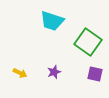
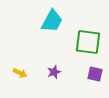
cyan trapezoid: rotated 80 degrees counterclockwise
green square: rotated 28 degrees counterclockwise
